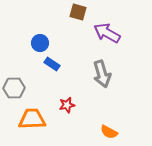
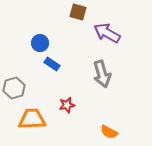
gray hexagon: rotated 15 degrees counterclockwise
